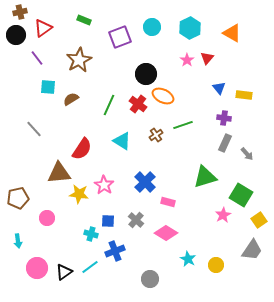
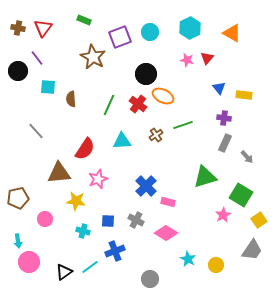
brown cross at (20, 12): moved 2 px left, 16 px down; rotated 24 degrees clockwise
cyan circle at (152, 27): moved 2 px left, 5 px down
red triangle at (43, 28): rotated 18 degrees counterclockwise
black circle at (16, 35): moved 2 px right, 36 px down
brown star at (79, 60): moved 14 px right, 3 px up; rotated 15 degrees counterclockwise
pink star at (187, 60): rotated 24 degrees counterclockwise
brown semicircle at (71, 99): rotated 63 degrees counterclockwise
gray line at (34, 129): moved 2 px right, 2 px down
cyan triangle at (122, 141): rotated 36 degrees counterclockwise
red semicircle at (82, 149): moved 3 px right
gray arrow at (247, 154): moved 3 px down
blue cross at (145, 182): moved 1 px right, 4 px down
pink star at (104, 185): moved 6 px left, 6 px up; rotated 18 degrees clockwise
yellow star at (79, 194): moved 3 px left, 7 px down
pink circle at (47, 218): moved 2 px left, 1 px down
gray cross at (136, 220): rotated 14 degrees counterclockwise
cyan cross at (91, 234): moved 8 px left, 3 px up
pink circle at (37, 268): moved 8 px left, 6 px up
